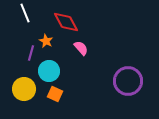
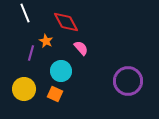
cyan circle: moved 12 px right
